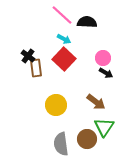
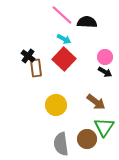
pink circle: moved 2 px right, 1 px up
black arrow: moved 1 px left, 1 px up
